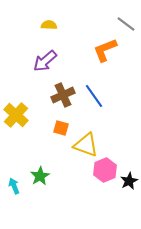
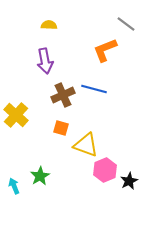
purple arrow: rotated 60 degrees counterclockwise
blue line: moved 7 px up; rotated 40 degrees counterclockwise
